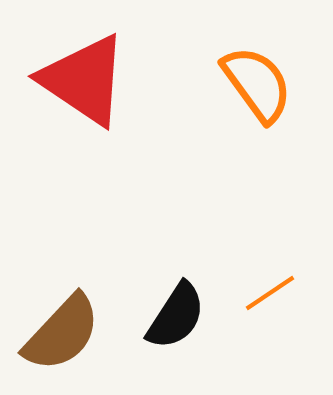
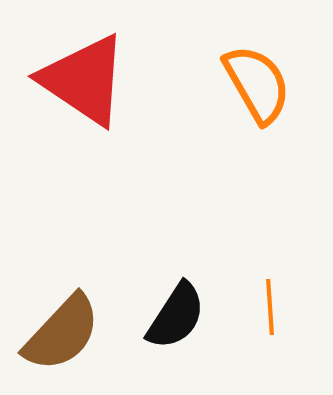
orange semicircle: rotated 6 degrees clockwise
orange line: moved 14 px down; rotated 60 degrees counterclockwise
